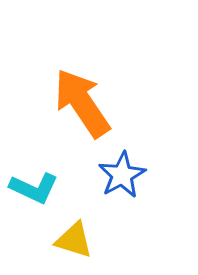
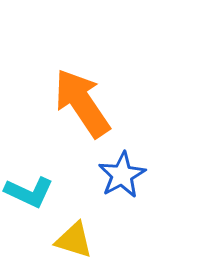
cyan L-shape: moved 5 px left, 4 px down
